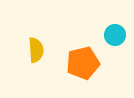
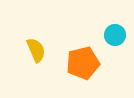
yellow semicircle: rotated 20 degrees counterclockwise
